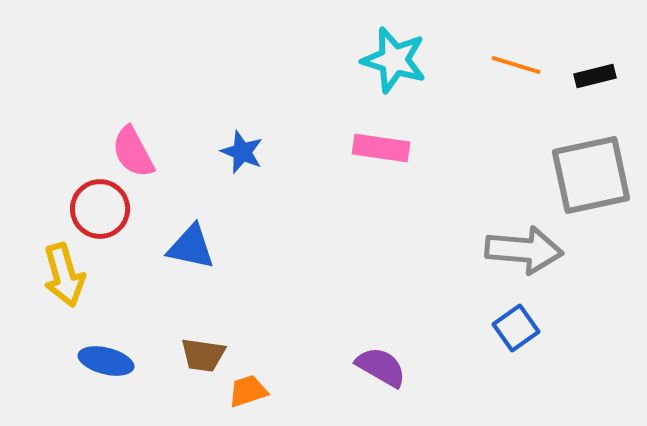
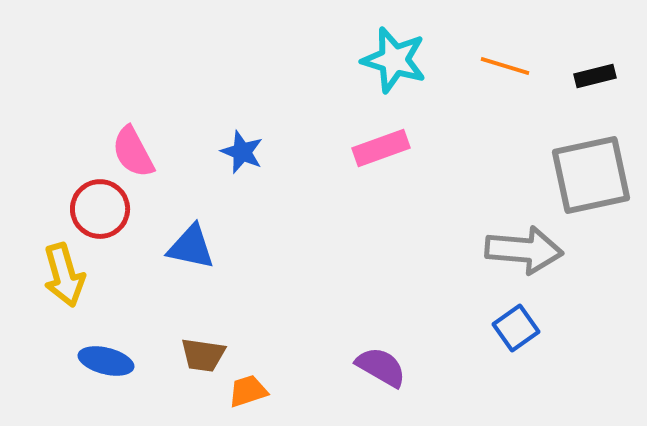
orange line: moved 11 px left, 1 px down
pink rectangle: rotated 28 degrees counterclockwise
